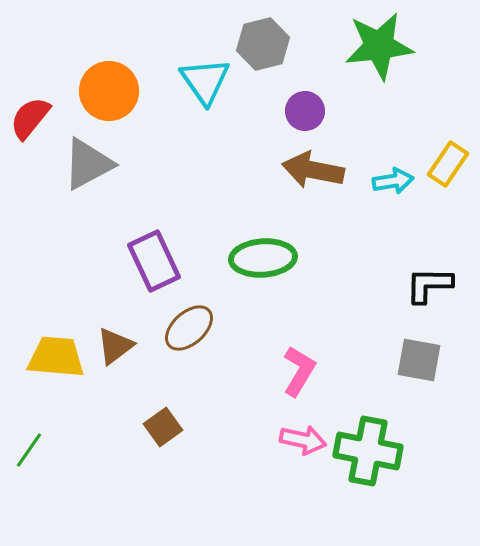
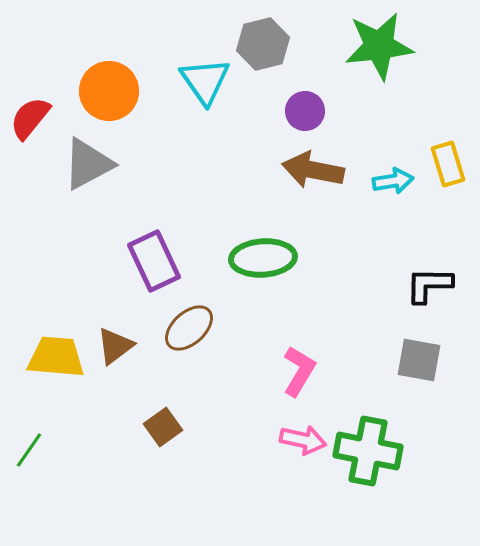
yellow rectangle: rotated 51 degrees counterclockwise
